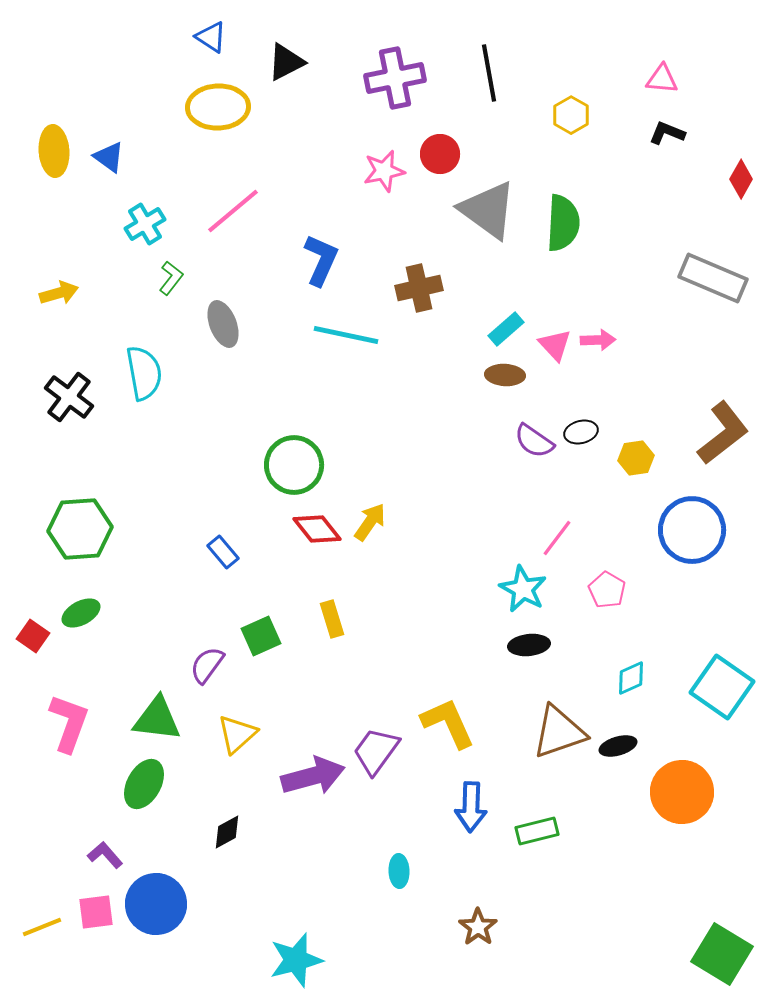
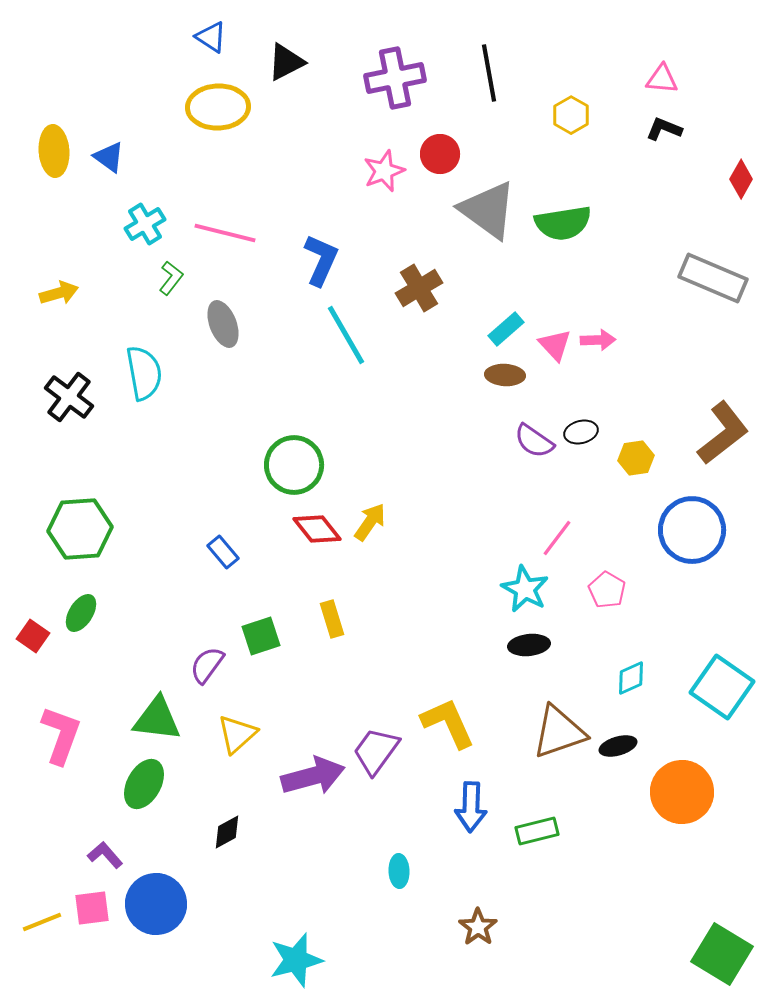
black L-shape at (667, 133): moved 3 px left, 4 px up
pink star at (384, 171): rotated 9 degrees counterclockwise
pink line at (233, 211): moved 8 px left, 22 px down; rotated 54 degrees clockwise
green semicircle at (563, 223): rotated 78 degrees clockwise
brown cross at (419, 288): rotated 18 degrees counterclockwise
cyan line at (346, 335): rotated 48 degrees clockwise
cyan star at (523, 589): moved 2 px right
green ellipse at (81, 613): rotated 30 degrees counterclockwise
green square at (261, 636): rotated 6 degrees clockwise
pink L-shape at (69, 723): moved 8 px left, 12 px down
pink square at (96, 912): moved 4 px left, 4 px up
yellow line at (42, 927): moved 5 px up
